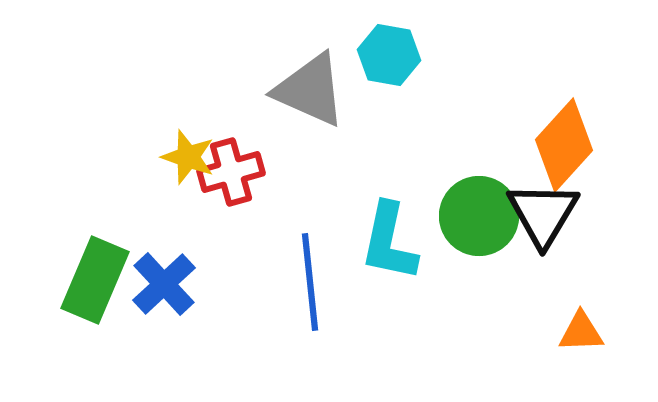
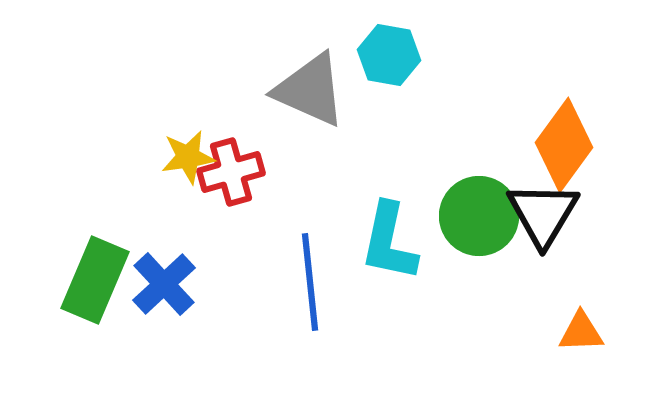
orange diamond: rotated 6 degrees counterclockwise
yellow star: rotated 28 degrees counterclockwise
